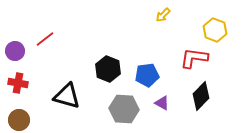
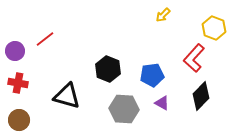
yellow hexagon: moved 1 px left, 2 px up
red L-shape: rotated 56 degrees counterclockwise
blue pentagon: moved 5 px right
